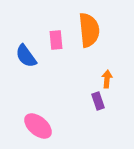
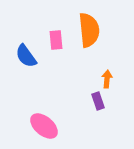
pink ellipse: moved 6 px right
